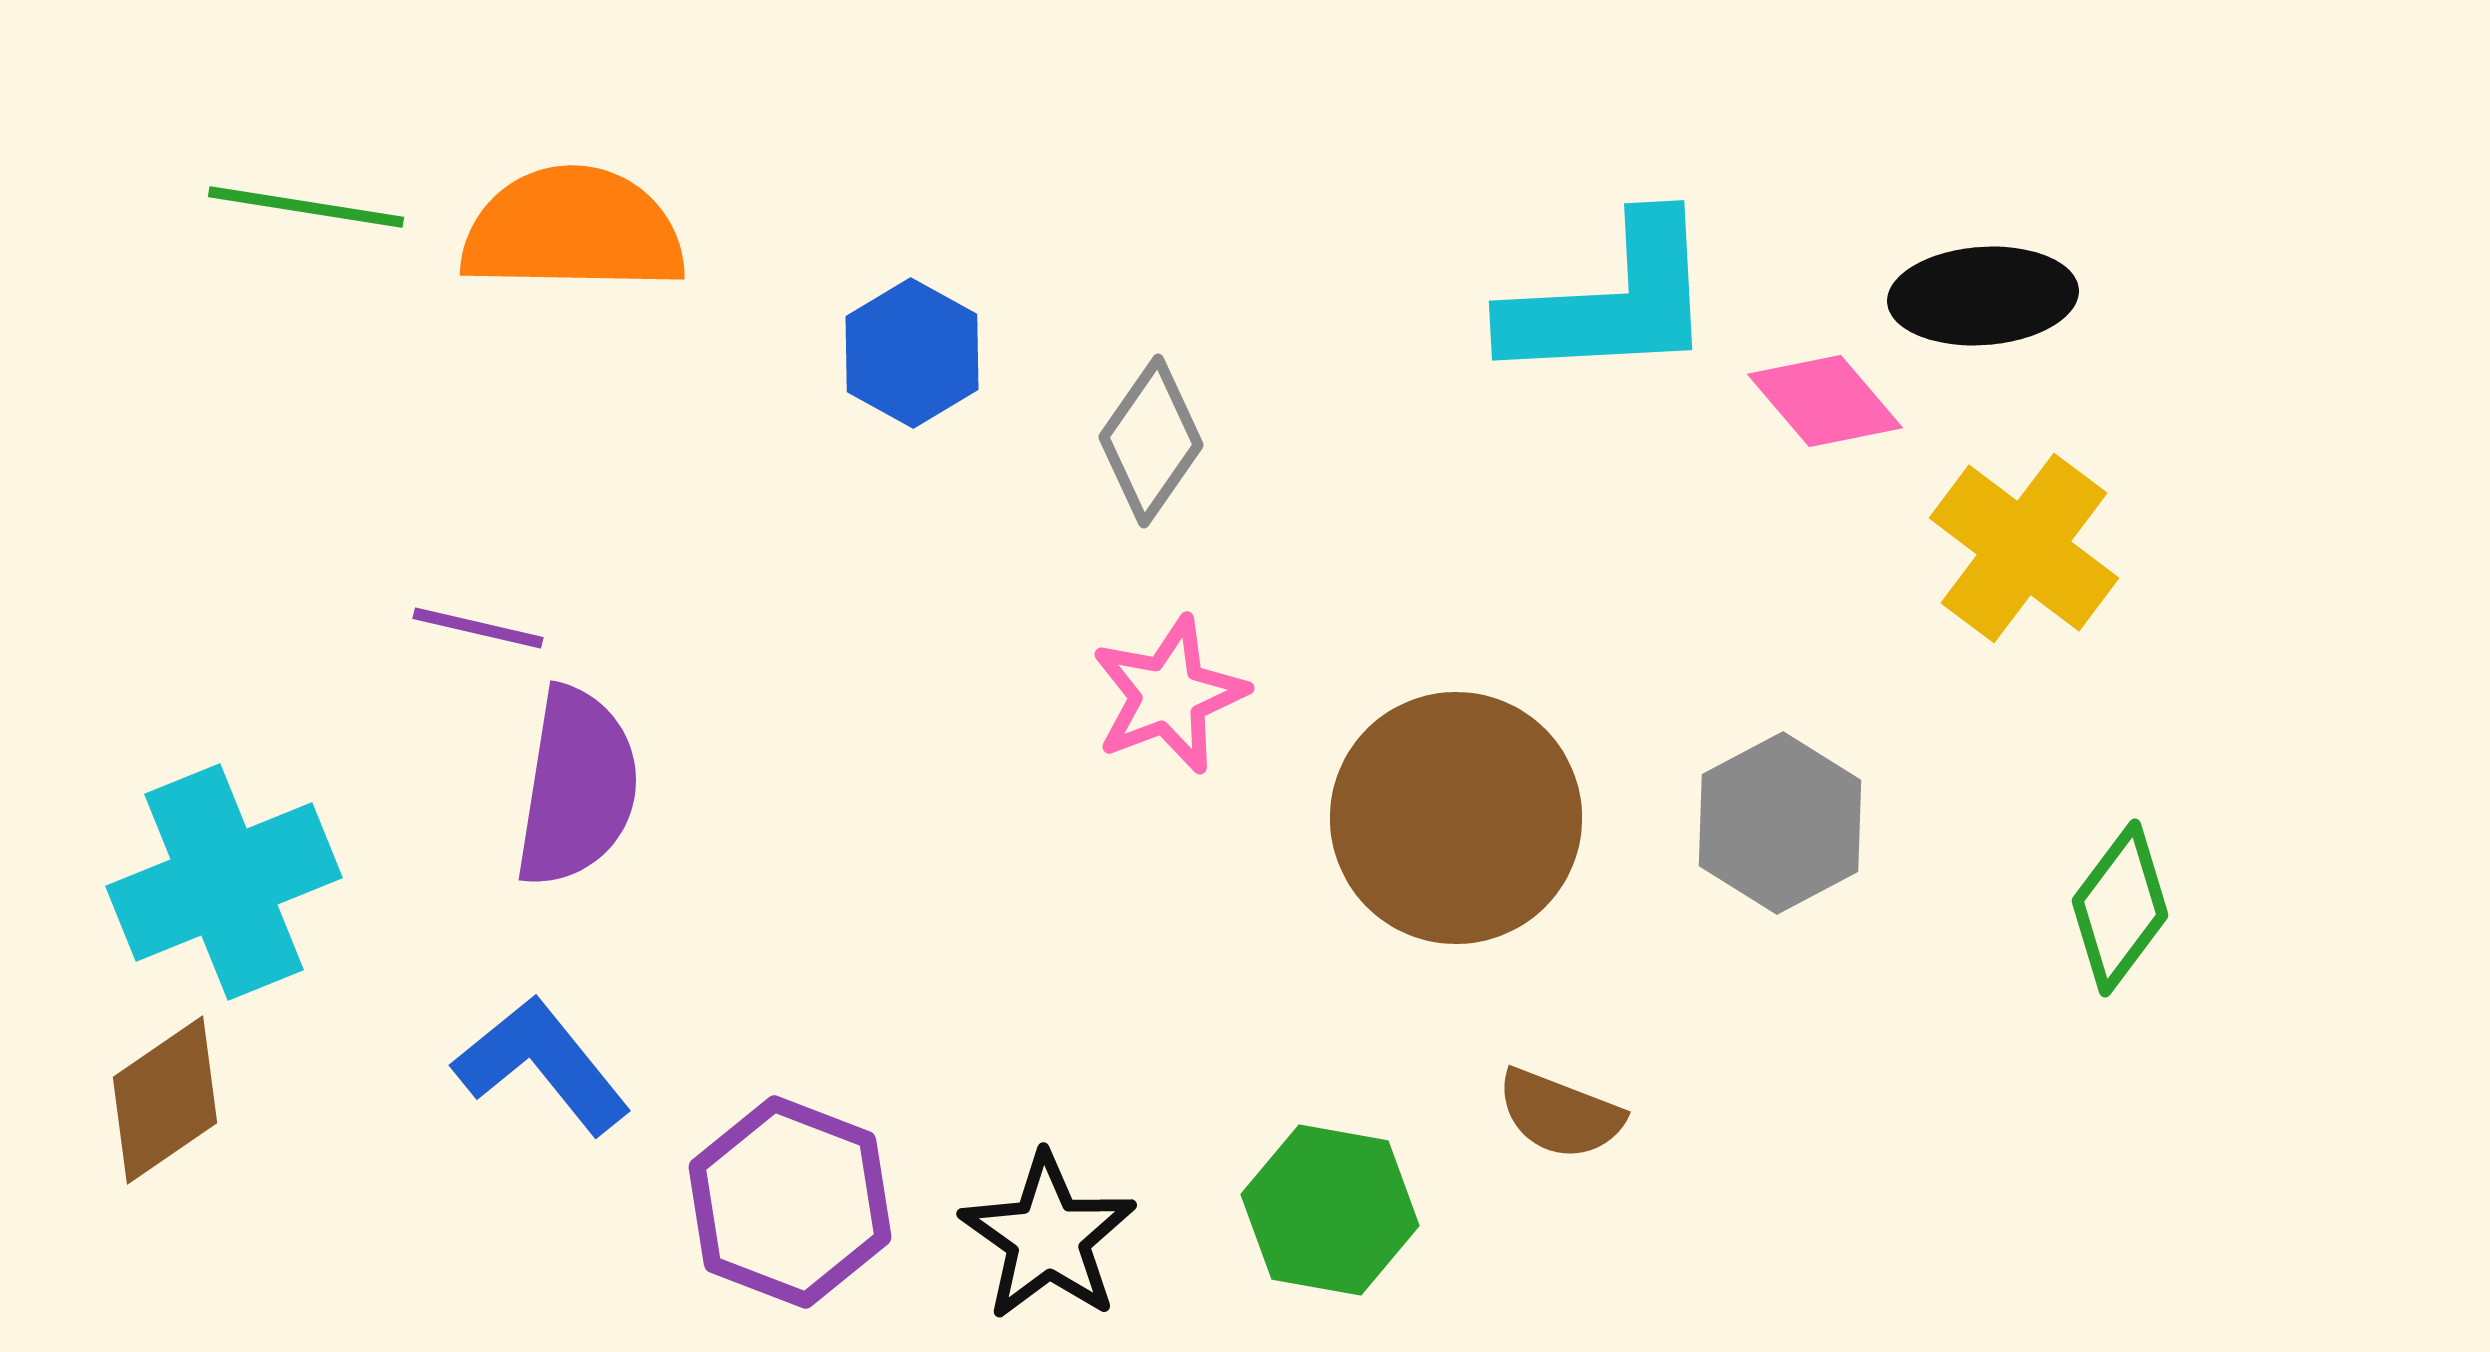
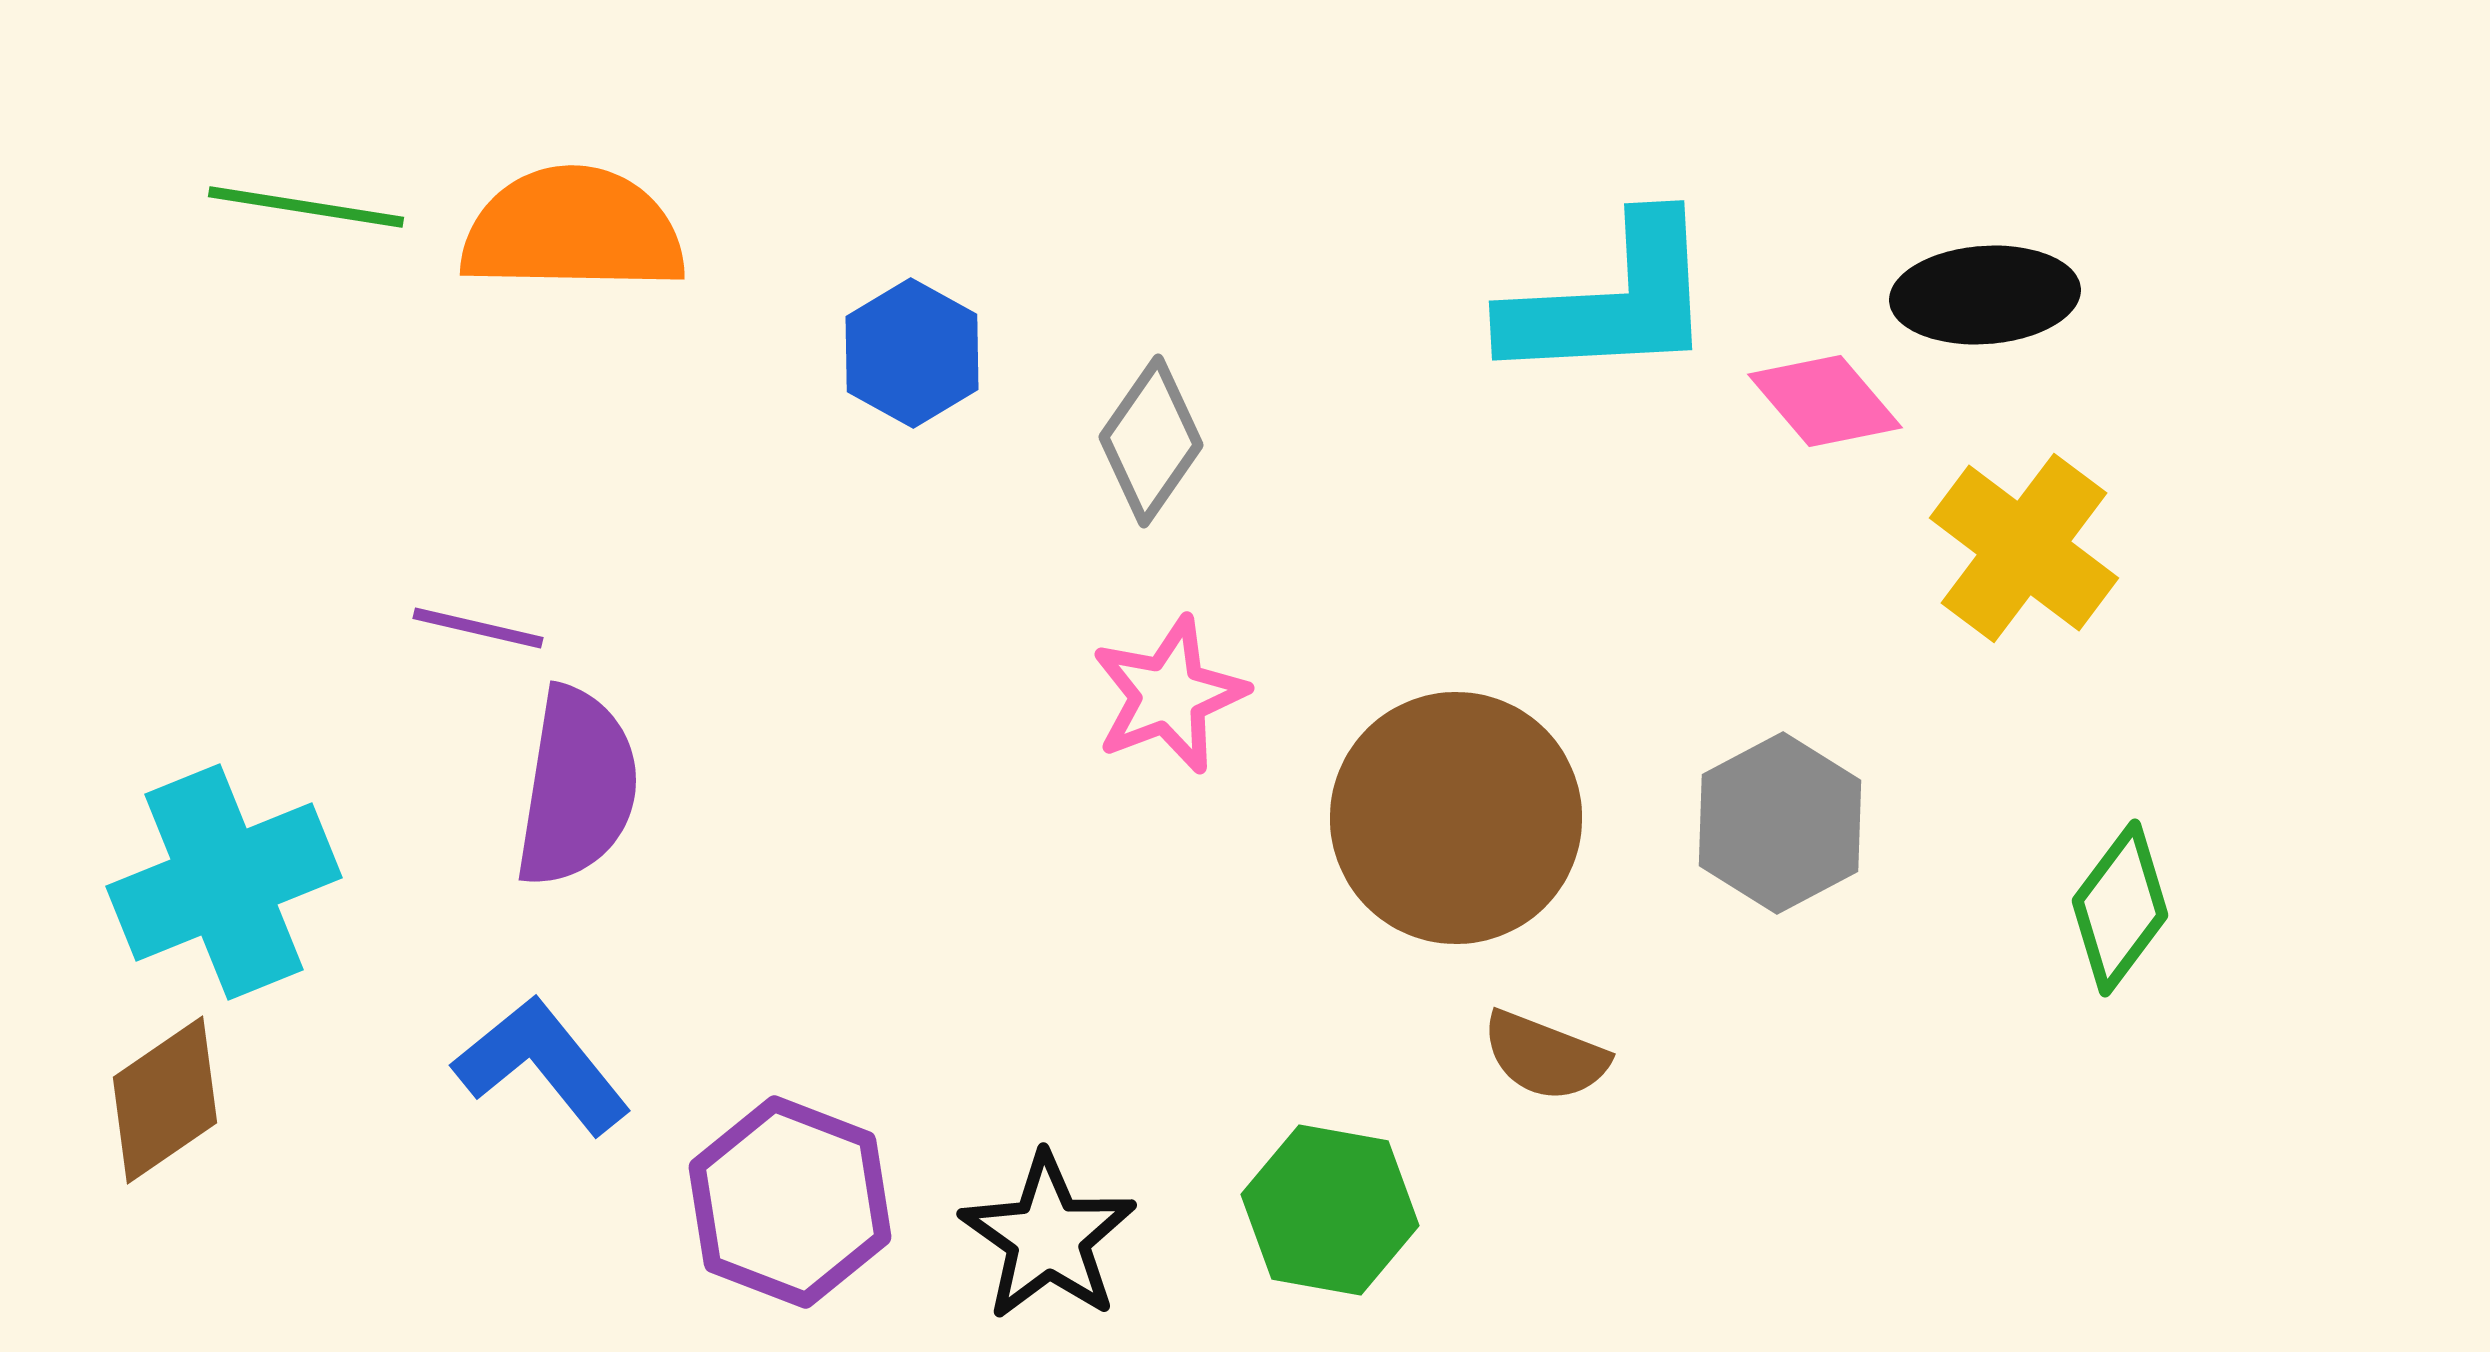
black ellipse: moved 2 px right, 1 px up
brown semicircle: moved 15 px left, 58 px up
